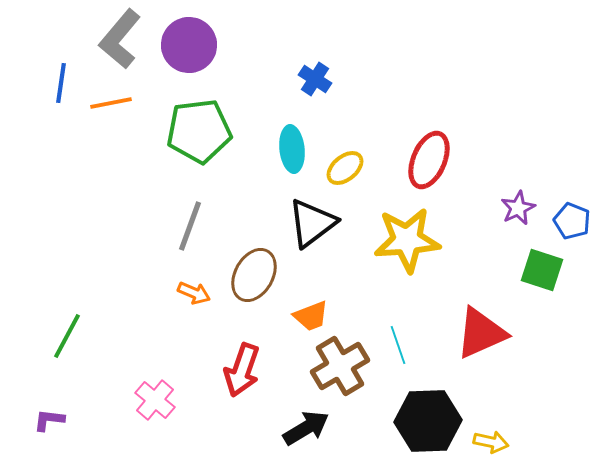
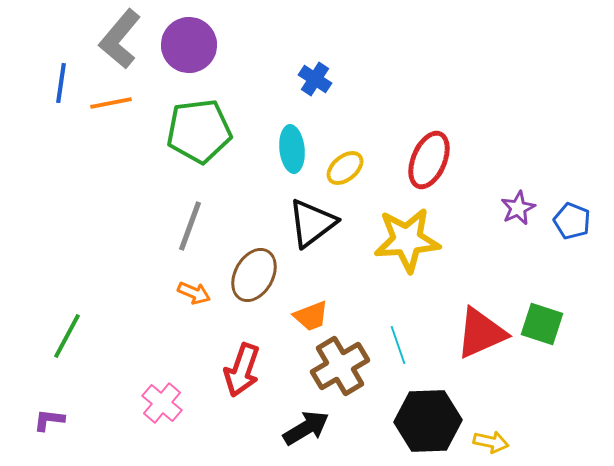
green square: moved 54 px down
pink cross: moved 7 px right, 3 px down
